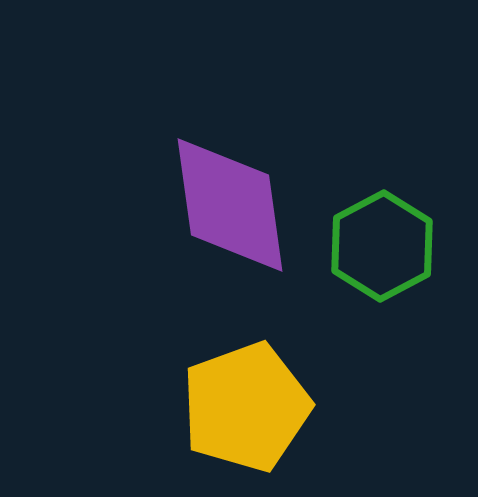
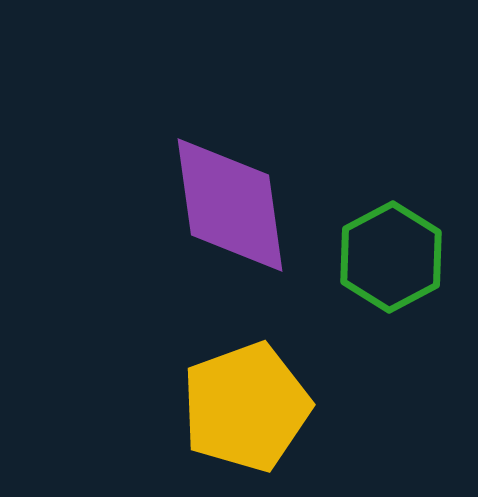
green hexagon: moved 9 px right, 11 px down
